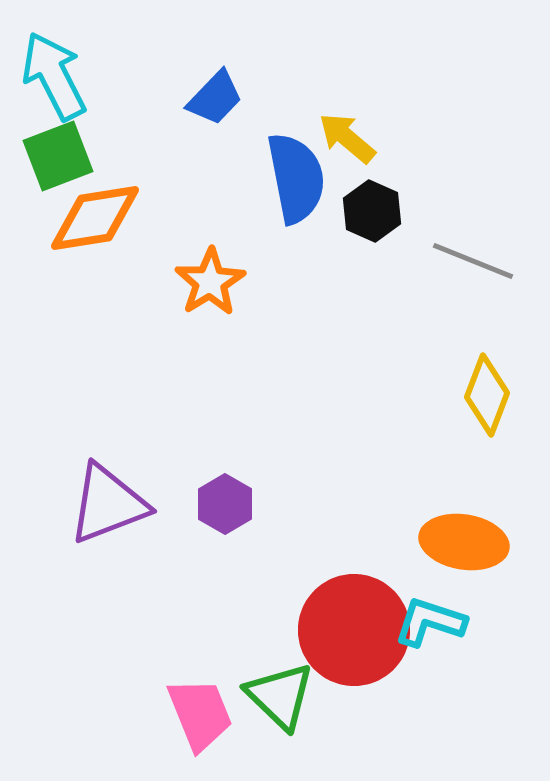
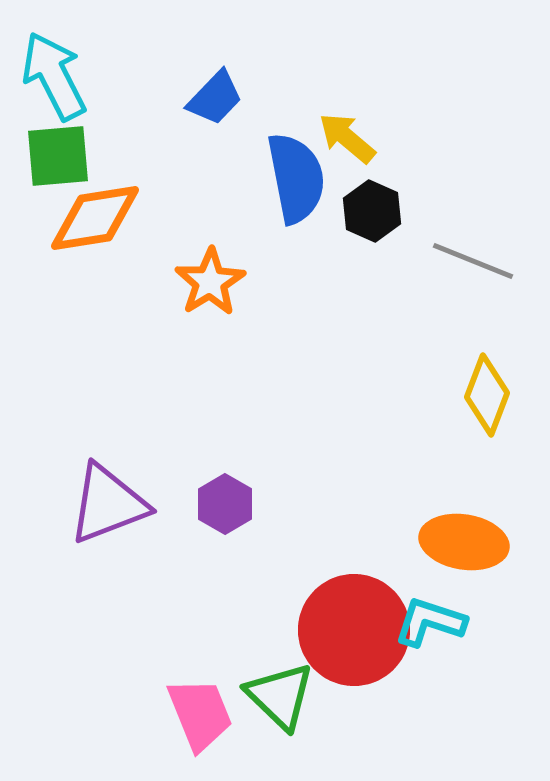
green square: rotated 16 degrees clockwise
